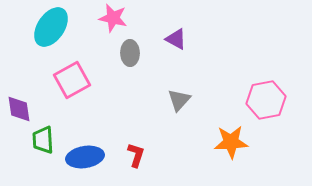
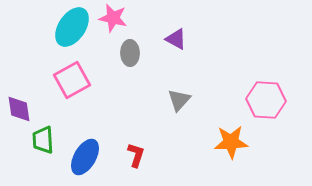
cyan ellipse: moved 21 px right
pink hexagon: rotated 15 degrees clockwise
blue ellipse: rotated 51 degrees counterclockwise
